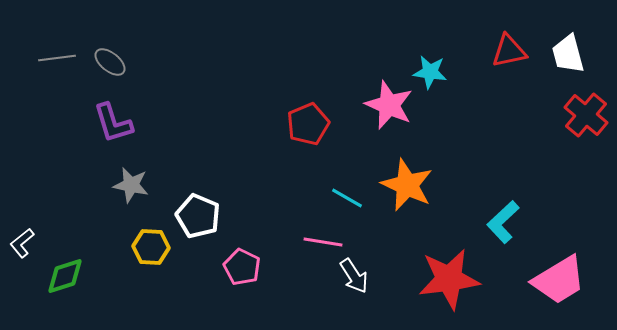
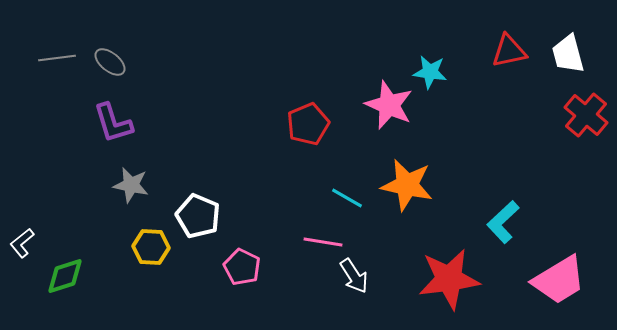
orange star: rotated 12 degrees counterclockwise
